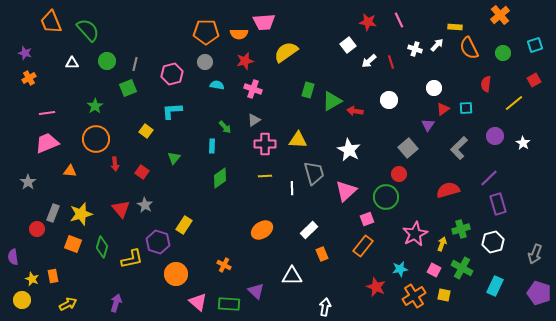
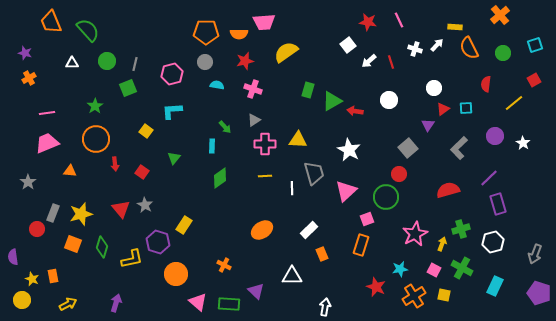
orange rectangle at (363, 246): moved 2 px left, 1 px up; rotated 20 degrees counterclockwise
